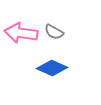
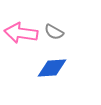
blue diamond: rotated 28 degrees counterclockwise
